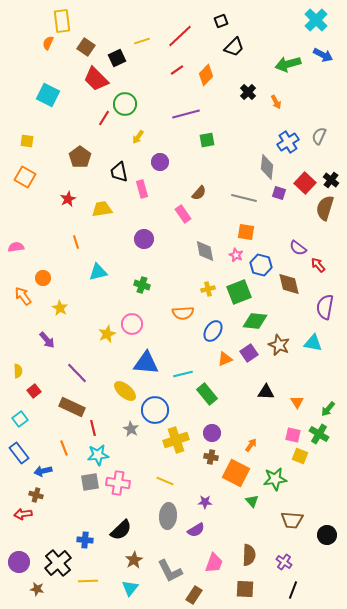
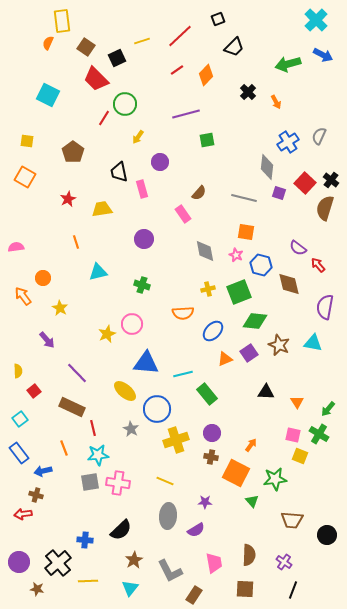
black square at (221, 21): moved 3 px left, 2 px up
brown pentagon at (80, 157): moved 7 px left, 5 px up
blue ellipse at (213, 331): rotated 10 degrees clockwise
blue circle at (155, 410): moved 2 px right, 1 px up
pink trapezoid at (214, 563): rotated 30 degrees counterclockwise
